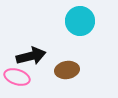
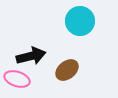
brown ellipse: rotated 30 degrees counterclockwise
pink ellipse: moved 2 px down
